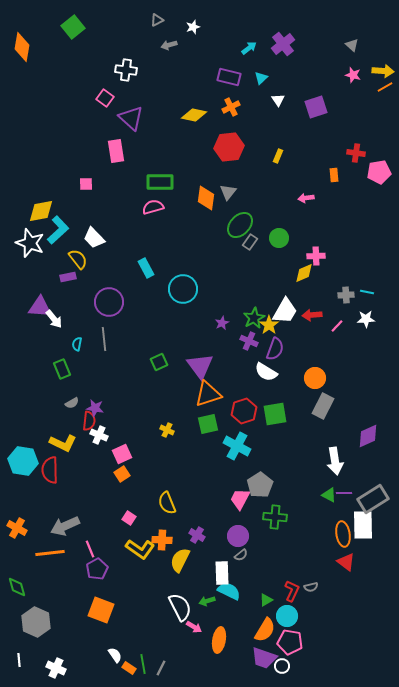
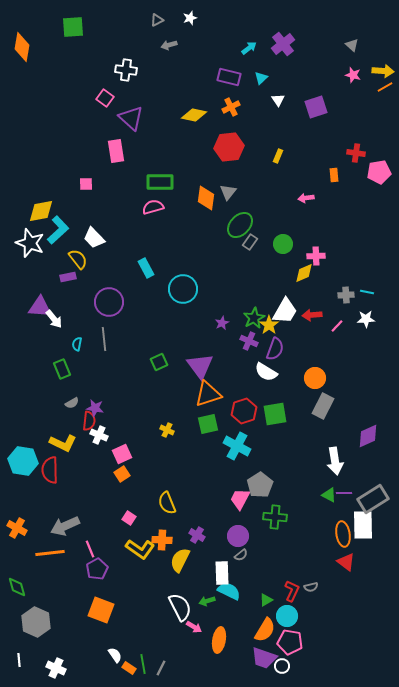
green square at (73, 27): rotated 35 degrees clockwise
white star at (193, 27): moved 3 px left, 9 px up
green circle at (279, 238): moved 4 px right, 6 px down
